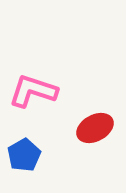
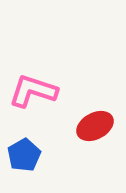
red ellipse: moved 2 px up
